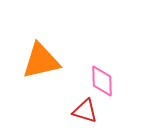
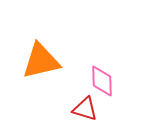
red triangle: moved 2 px up
